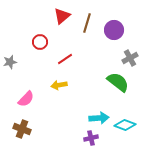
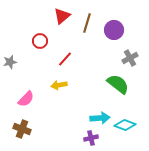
red circle: moved 1 px up
red line: rotated 14 degrees counterclockwise
green semicircle: moved 2 px down
cyan arrow: moved 1 px right
